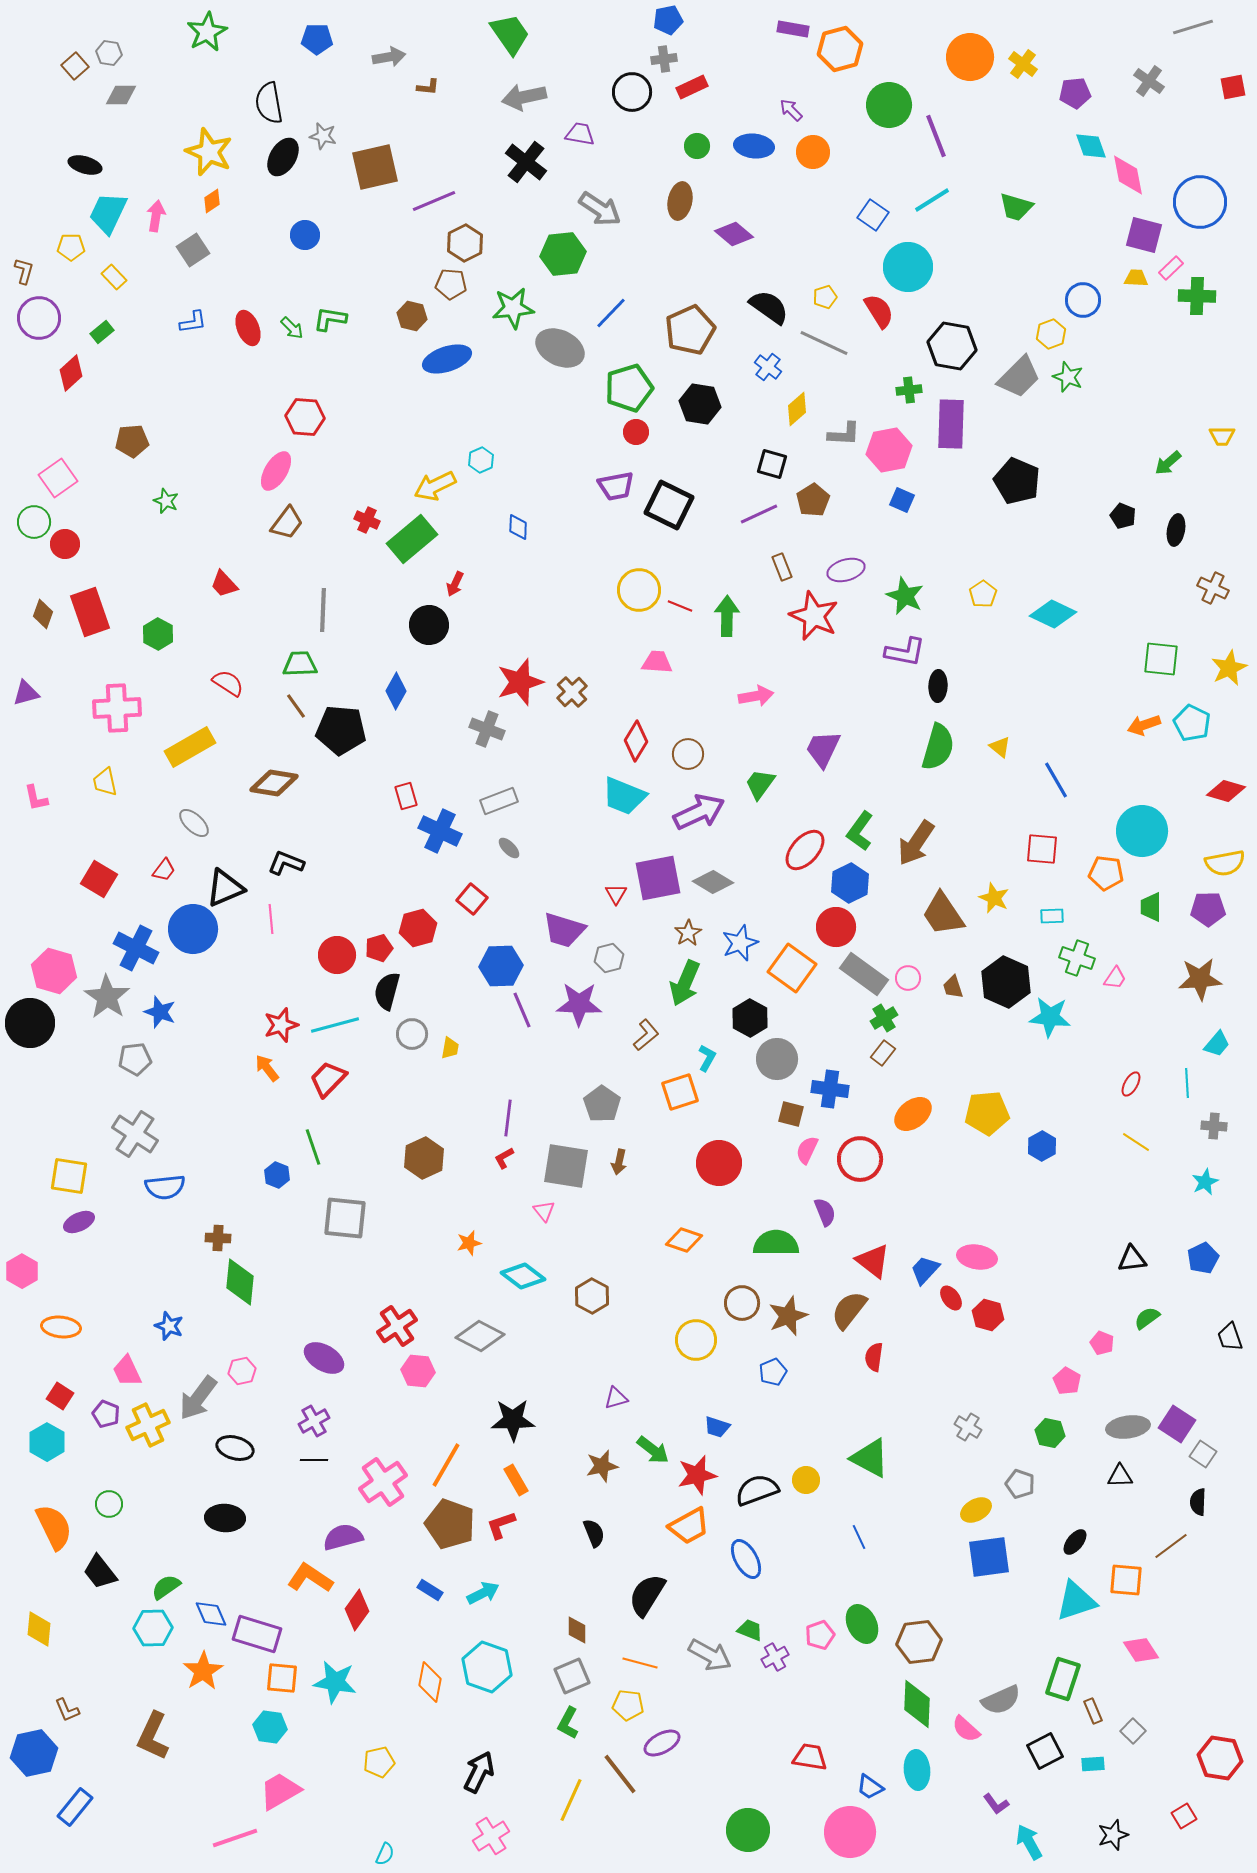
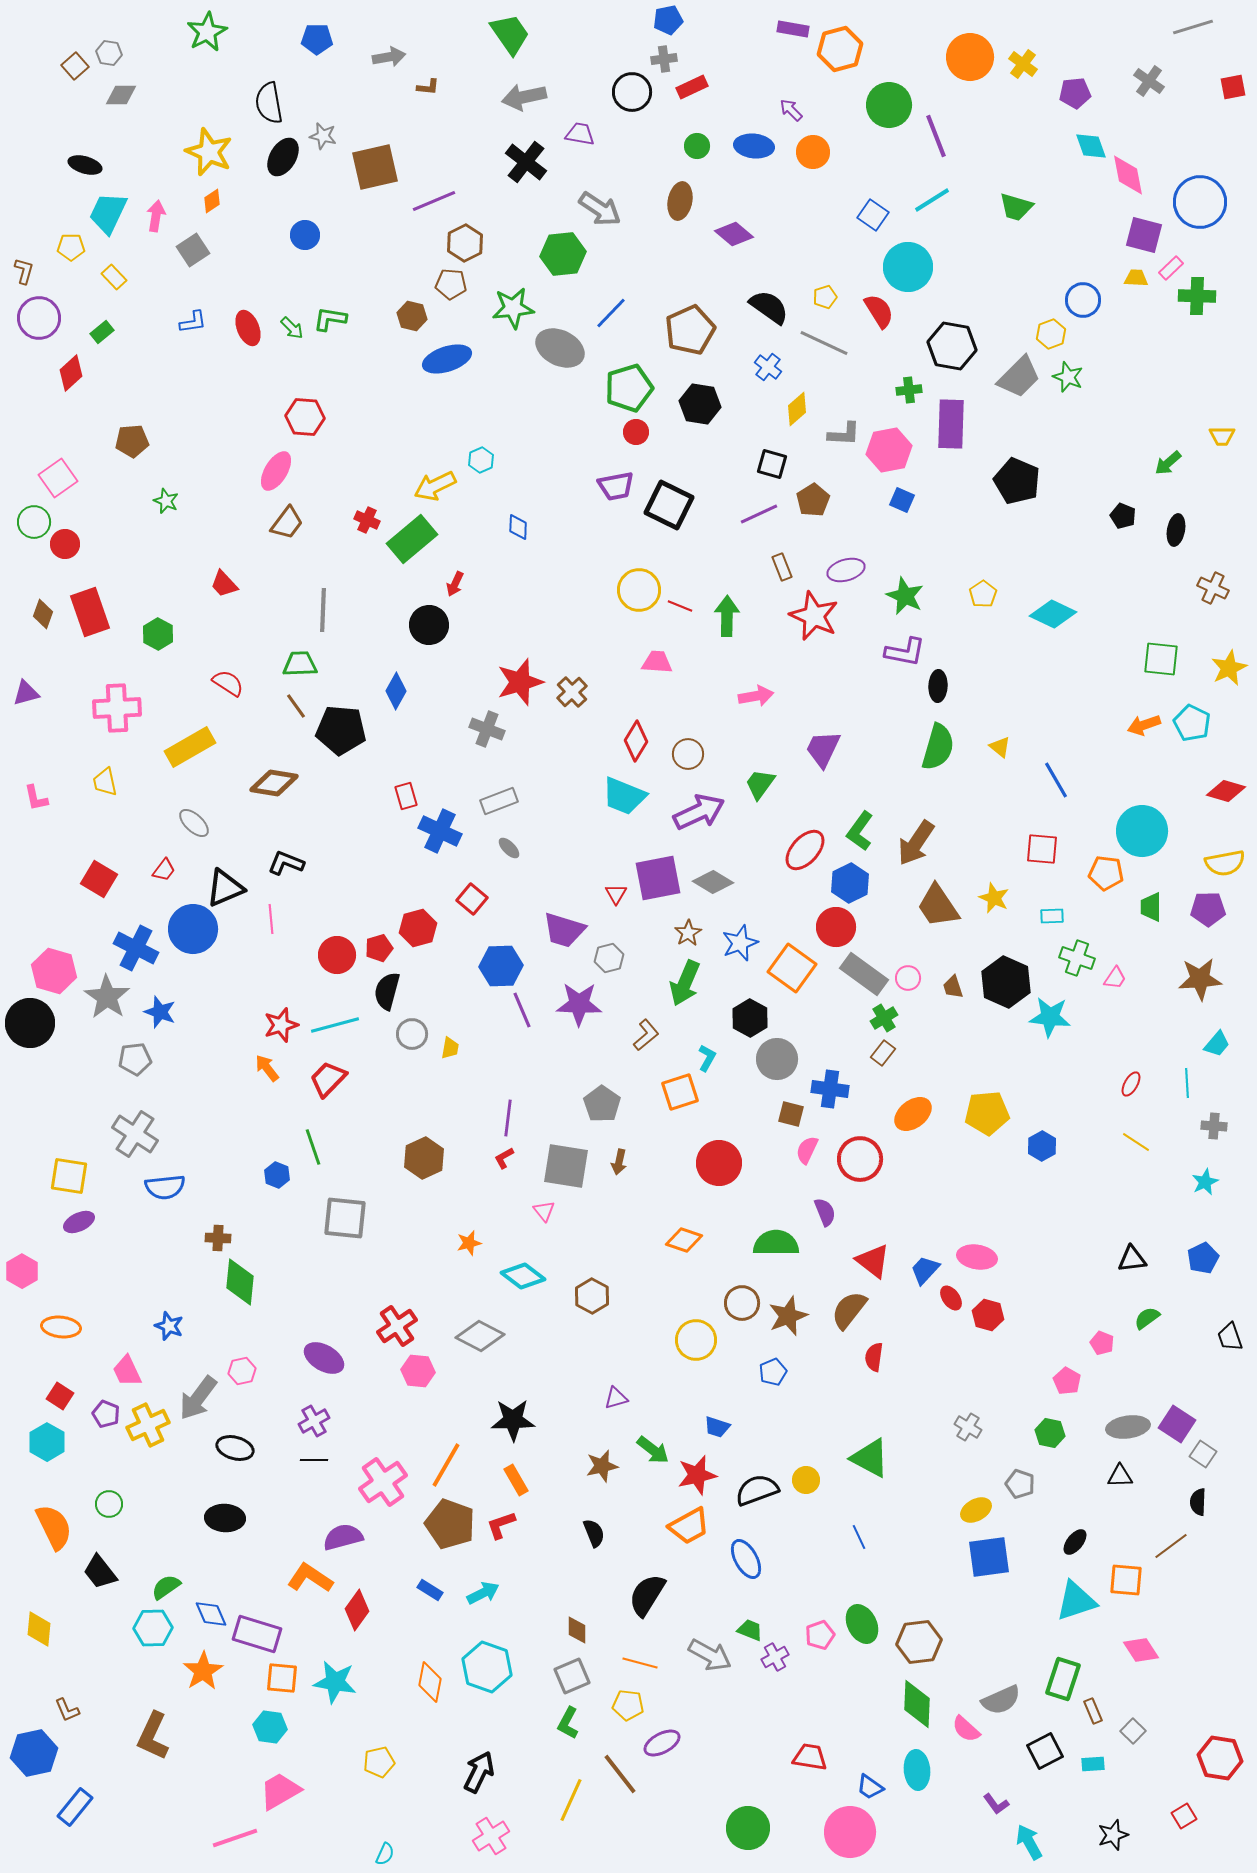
brown trapezoid at (943, 914): moved 5 px left, 8 px up
green circle at (748, 1830): moved 2 px up
